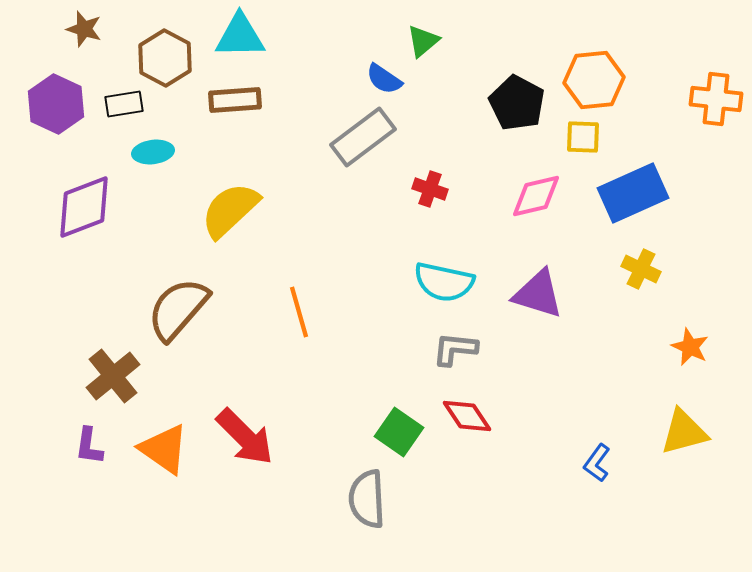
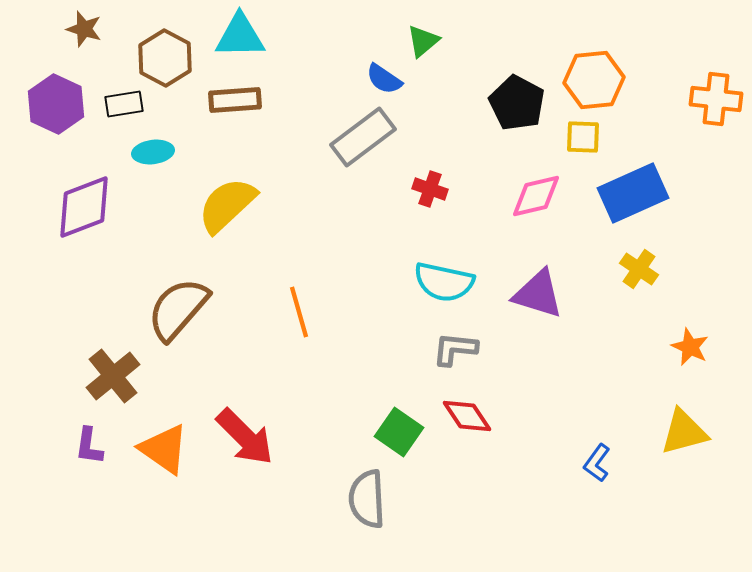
yellow semicircle: moved 3 px left, 5 px up
yellow cross: moved 2 px left; rotated 9 degrees clockwise
